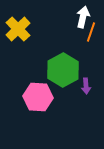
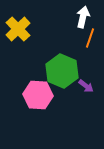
orange line: moved 1 px left, 6 px down
green hexagon: moved 1 px left, 1 px down; rotated 8 degrees counterclockwise
purple arrow: rotated 49 degrees counterclockwise
pink hexagon: moved 2 px up
